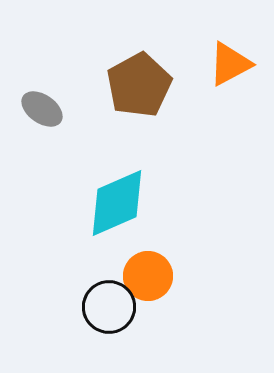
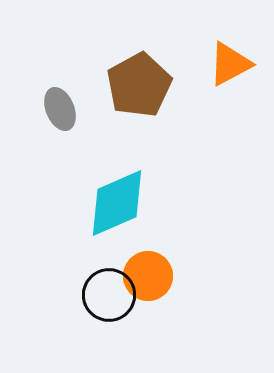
gray ellipse: moved 18 px right; rotated 33 degrees clockwise
black circle: moved 12 px up
